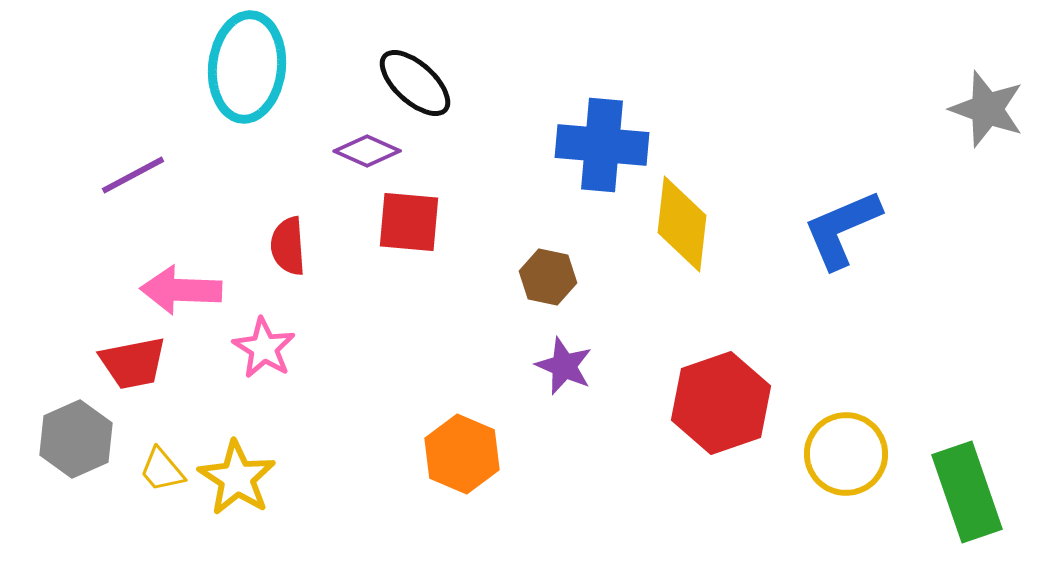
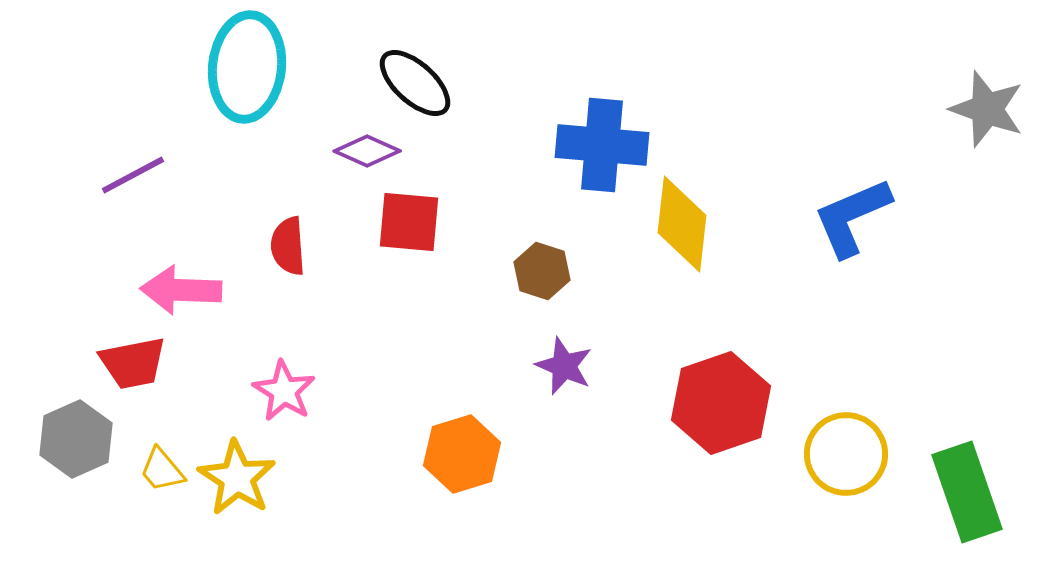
blue L-shape: moved 10 px right, 12 px up
brown hexagon: moved 6 px left, 6 px up; rotated 6 degrees clockwise
pink star: moved 20 px right, 43 px down
orange hexagon: rotated 20 degrees clockwise
